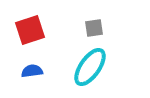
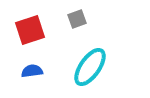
gray square: moved 17 px left, 9 px up; rotated 12 degrees counterclockwise
